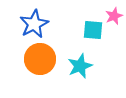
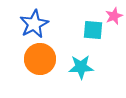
cyan star: moved 1 px right, 1 px down; rotated 20 degrees clockwise
